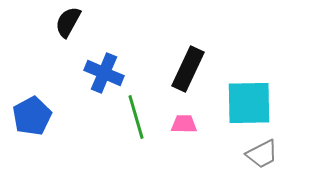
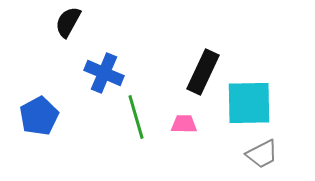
black rectangle: moved 15 px right, 3 px down
blue pentagon: moved 7 px right
